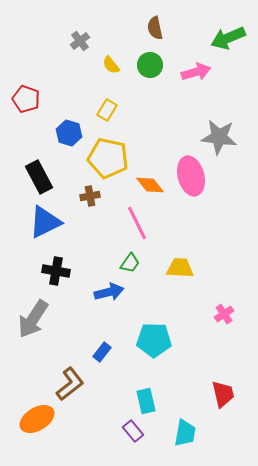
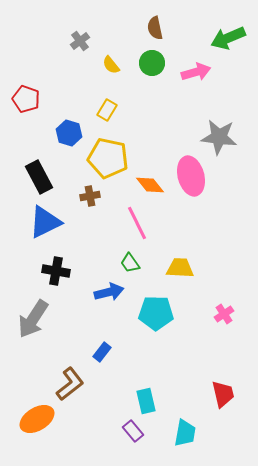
green circle: moved 2 px right, 2 px up
green trapezoid: rotated 110 degrees clockwise
cyan pentagon: moved 2 px right, 27 px up
